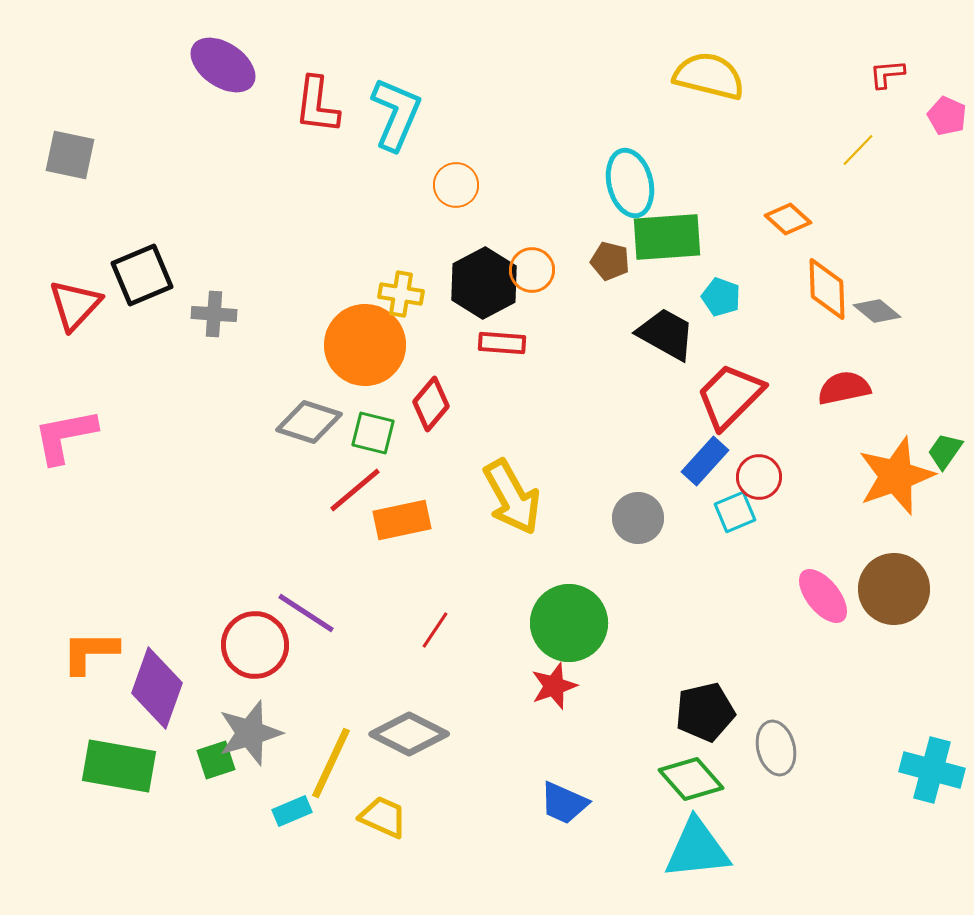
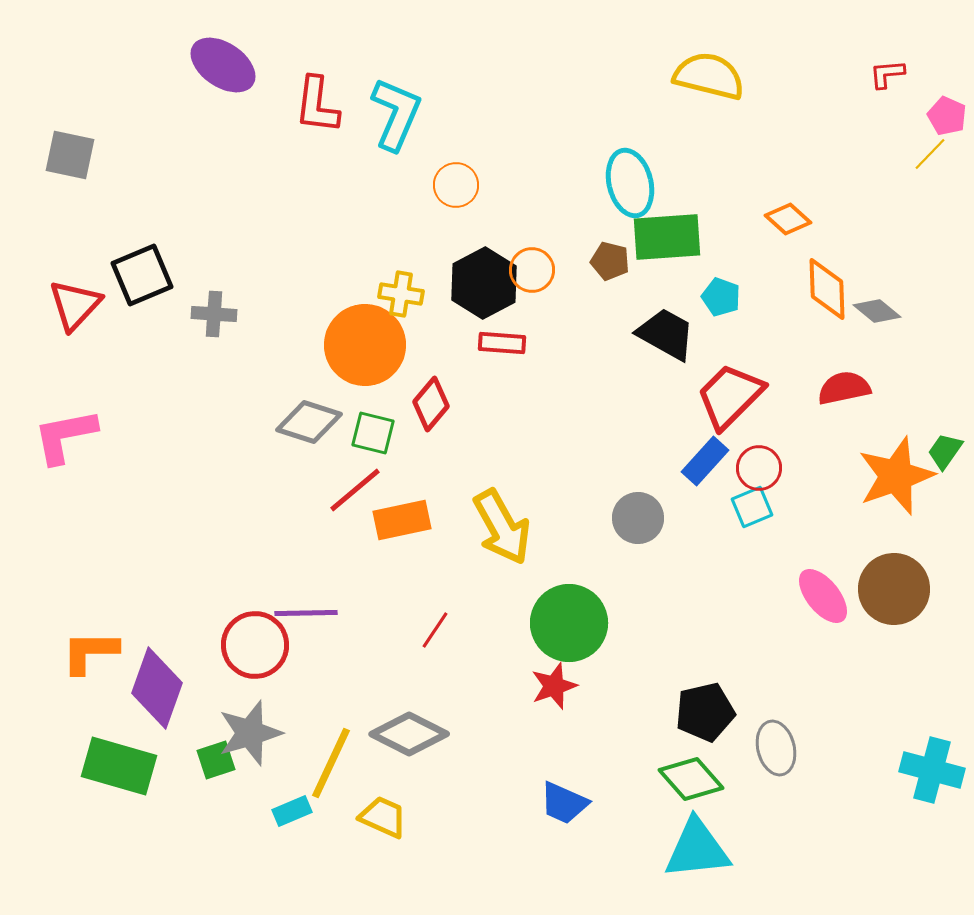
yellow line at (858, 150): moved 72 px right, 4 px down
red circle at (759, 477): moved 9 px up
yellow arrow at (512, 497): moved 10 px left, 30 px down
cyan square at (735, 512): moved 17 px right, 5 px up
purple line at (306, 613): rotated 34 degrees counterclockwise
green rectangle at (119, 766): rotated 6 degrees clockwise
